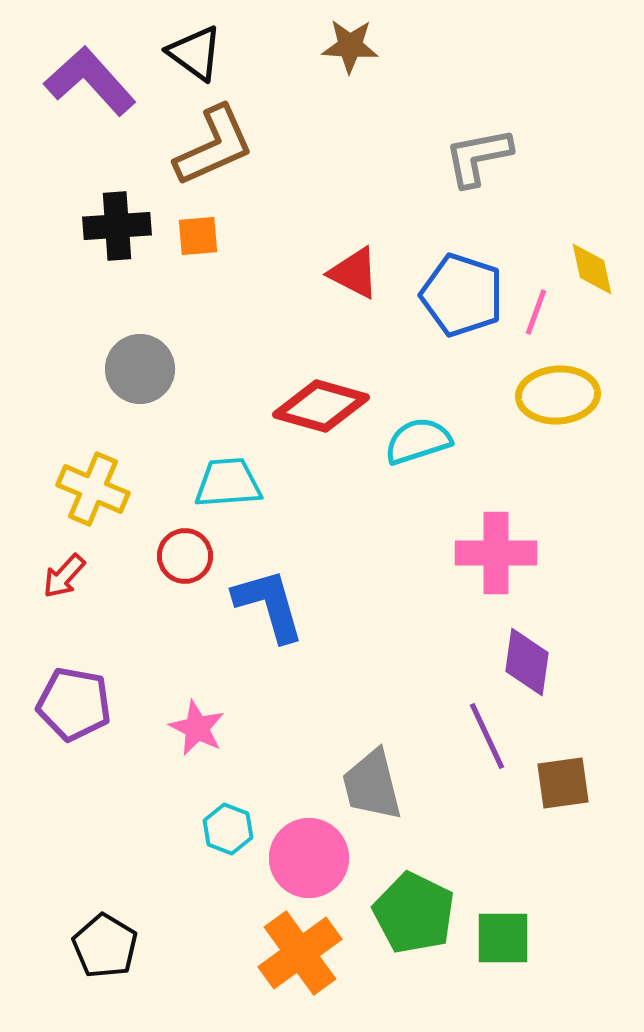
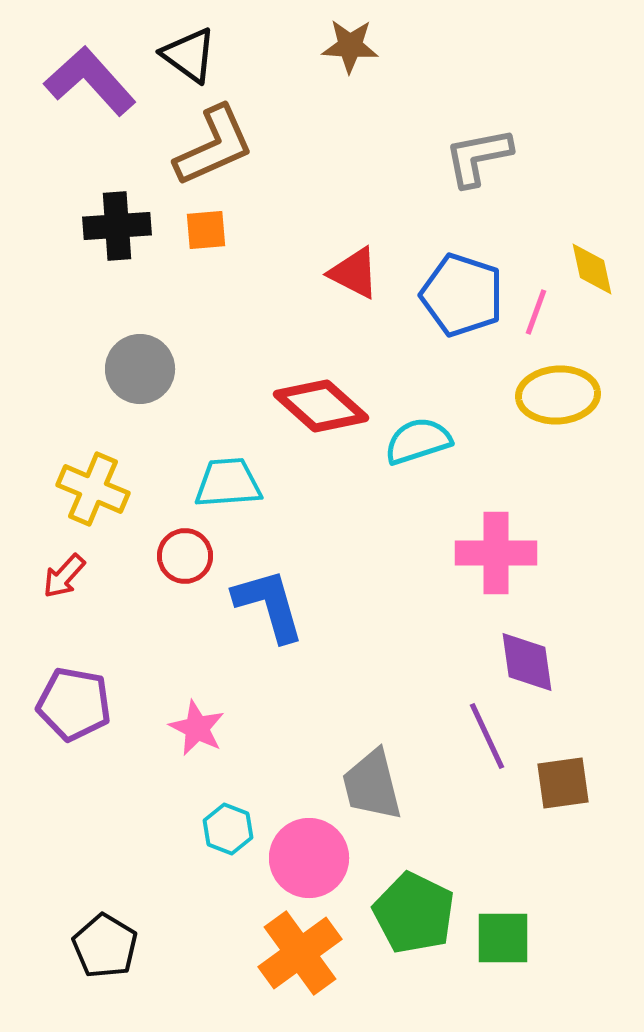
black triangle: moved 6 px left, 2 px down
orange square: moved 8 px right, 6 px up
red diamond: rotated 26 degrees clockwise
purple diamond: rotated 16 degrees counterclockwise
